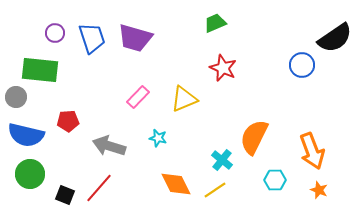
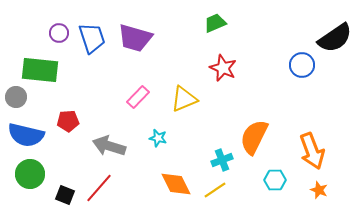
purple circle: moved 4 px right
cyan cross: rotated 30 degrees clockwise
